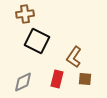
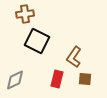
gray diamond: moved 8 px left, 2 px up
